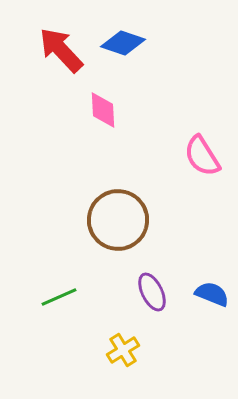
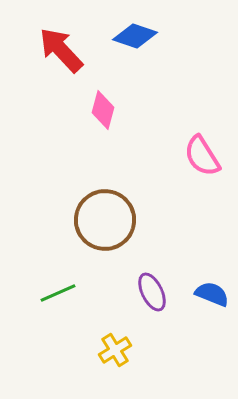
blue diamond: moved 12 px right, 7 px up
pink diamond: rotated 18 degrees clockwise
brown circle: moved 13 px left
green line: moved 1 px left, 4 px up
yellow cross: moved 8 px left
